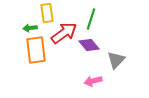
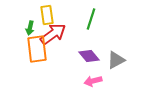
yellow rectangle: moved 2 px down
green arrow: rotated 72 degrees counterclockwise
red arrow: moved 11 px left, 1 px down
purple diamond: moved 11 px down
orange rectangle: moved 1 px right, 1 px up
gray triangle: rotated 18 degrees clockwise
